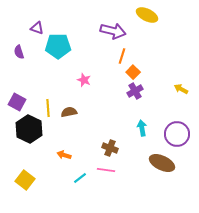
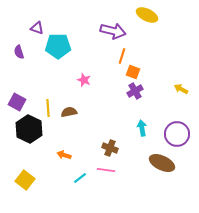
orange square: rotated 24 degrees counterclockwise
